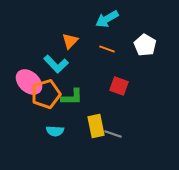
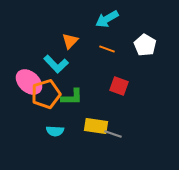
yellow rectangle: rotated 70 degrees counterclockwise
